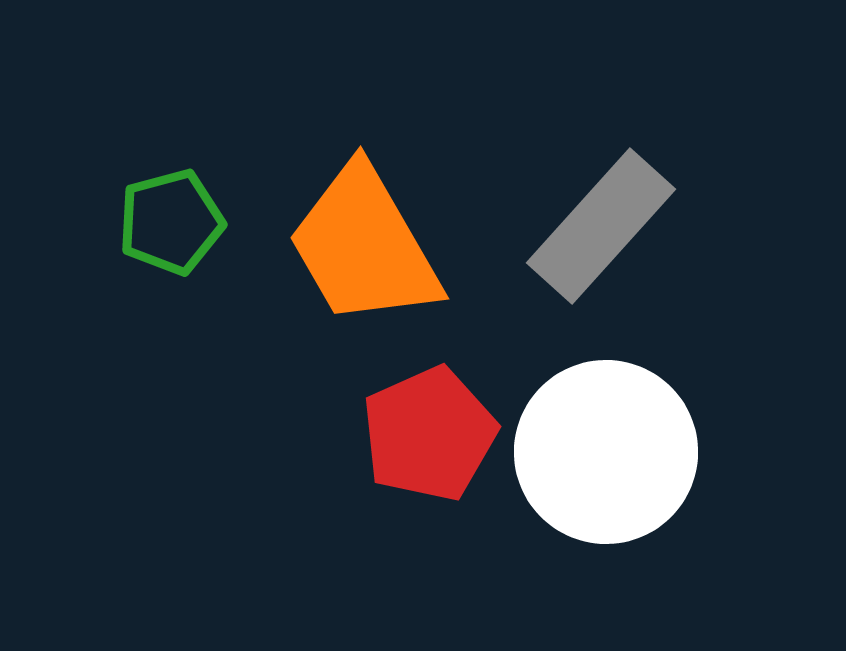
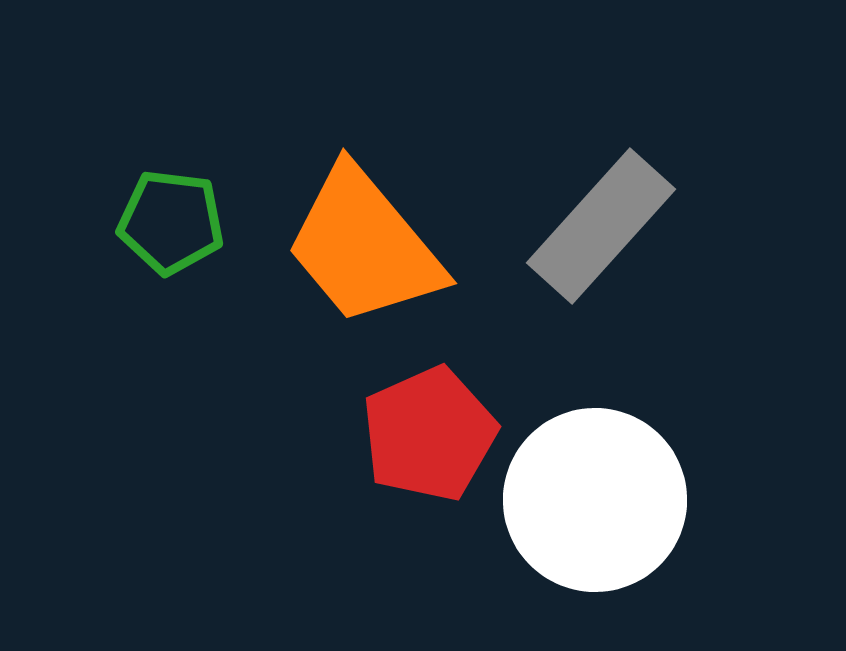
green pentagon: rotated 22 degrees clockwise
orange trapezoid: rotated 10 degrees counterclockwise
white circle: moved 11 px left, 48 px down
